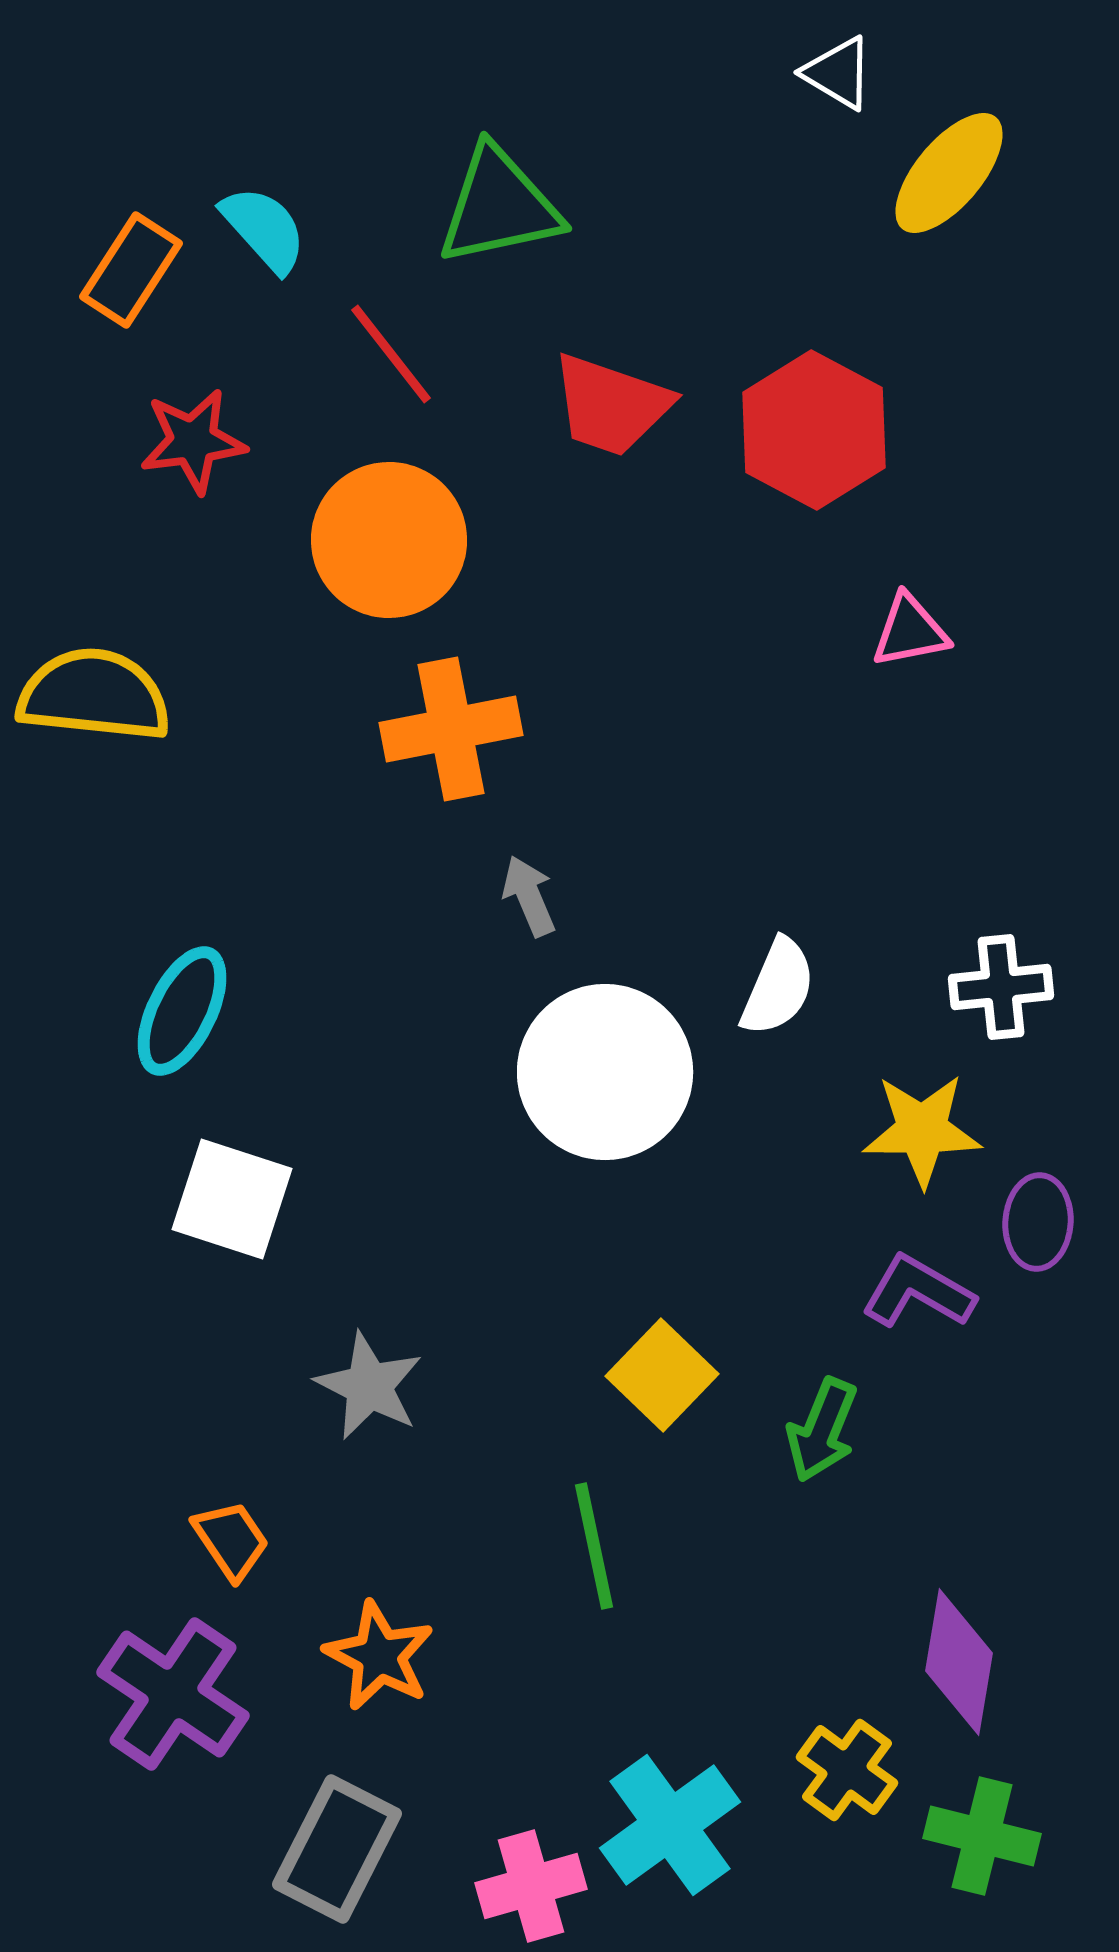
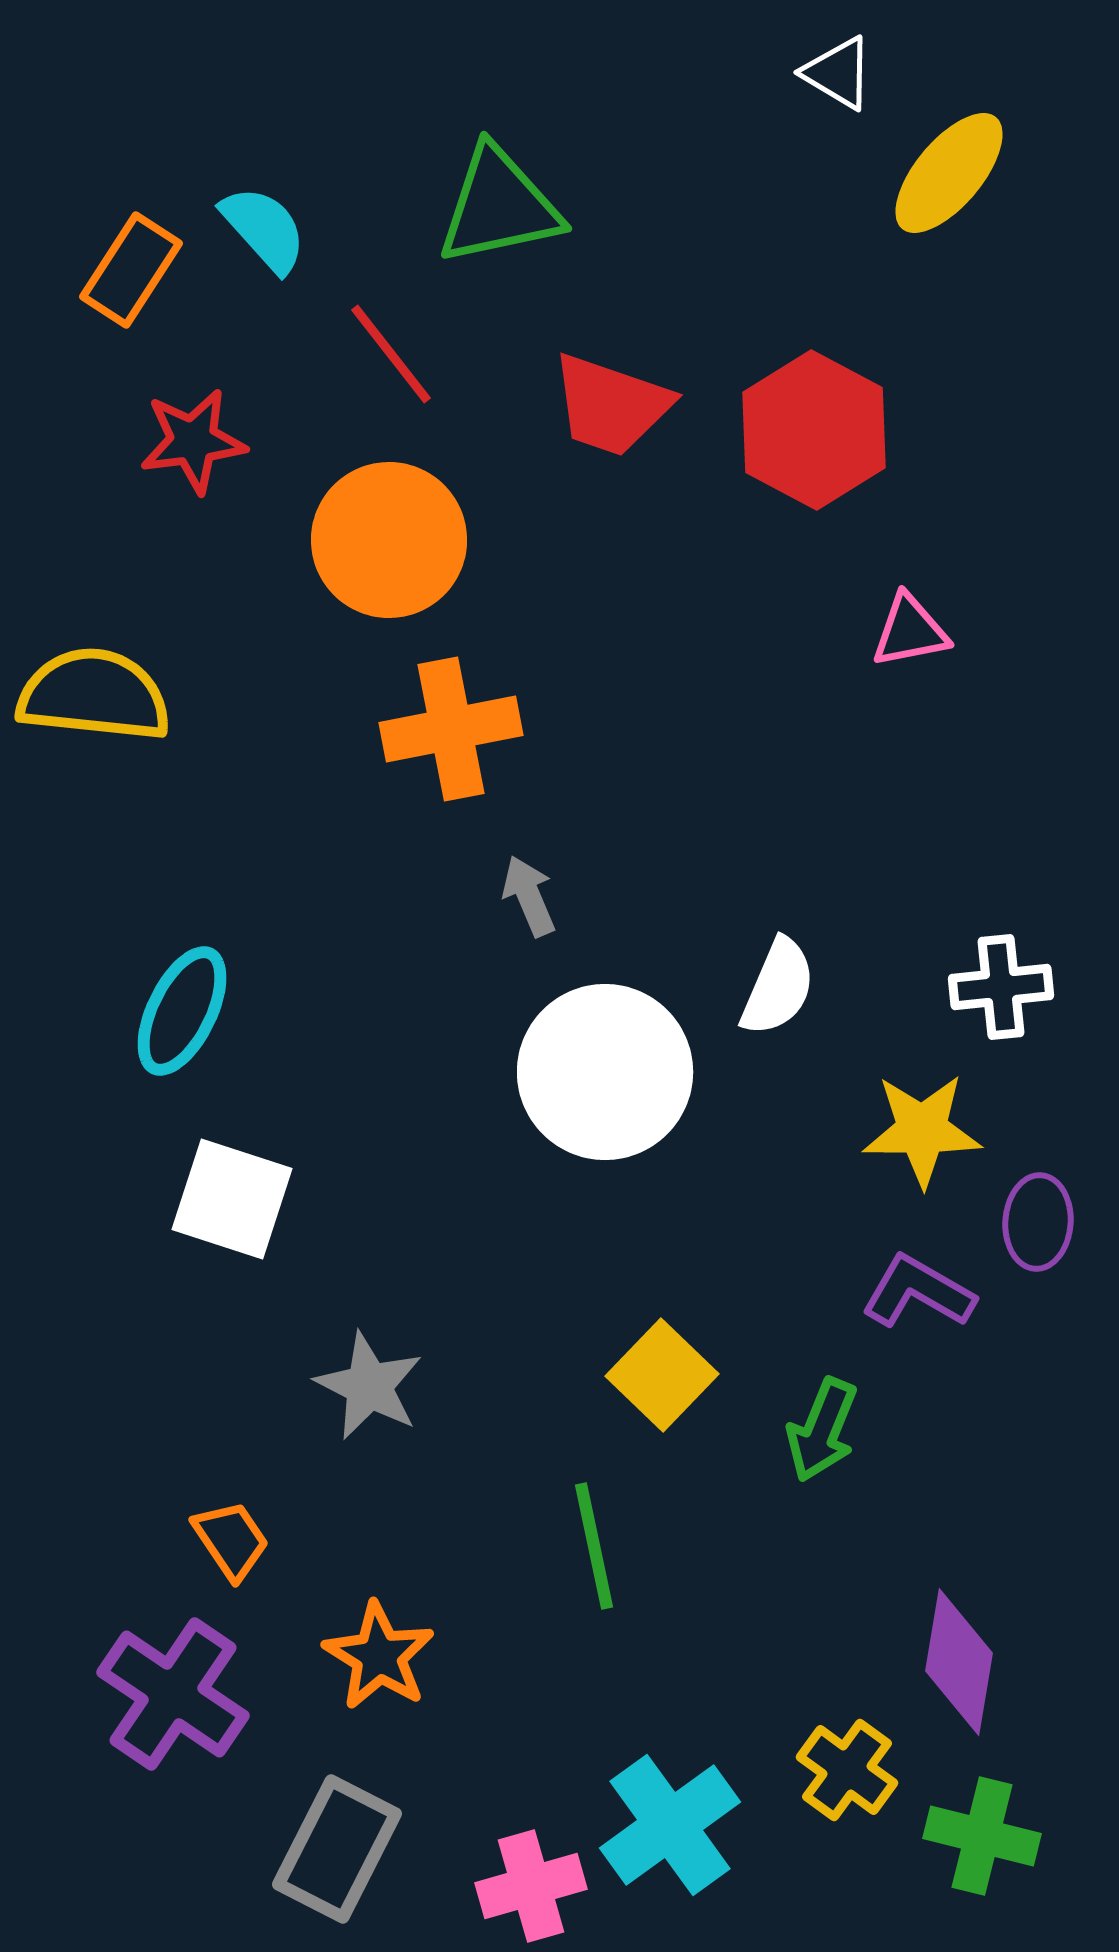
orange star: rotated 4 degrees clockwise
